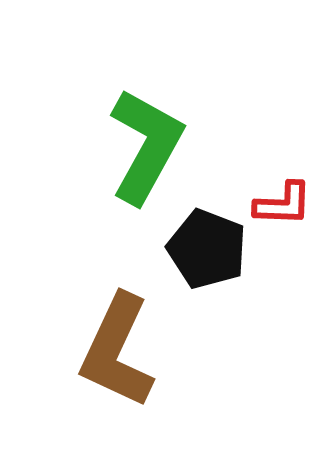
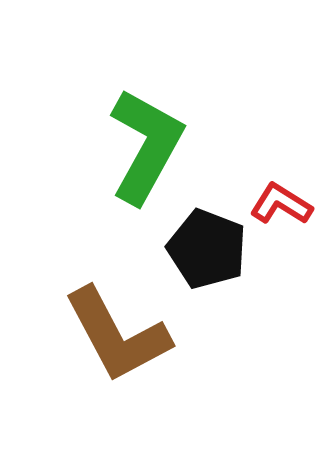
red L-shape: moved 2 px left; rotated 150 degrees counterclockwise
brown L-shape: moved 16 px up; rotated 53 degrees counterclockwise
